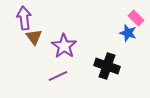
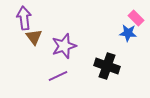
blue star: rotated 12 degrees counterclockwise
purple star: rotated 20 degrees clockwise
